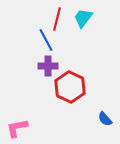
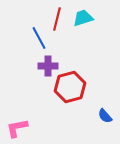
cyan trapezoid: rotated 35 degrees clockwise
blue line: moved 7 px left, 2 px up
red hexagon: rotated 20 degrees clockwise
blue semicircle: moved 3 px up
